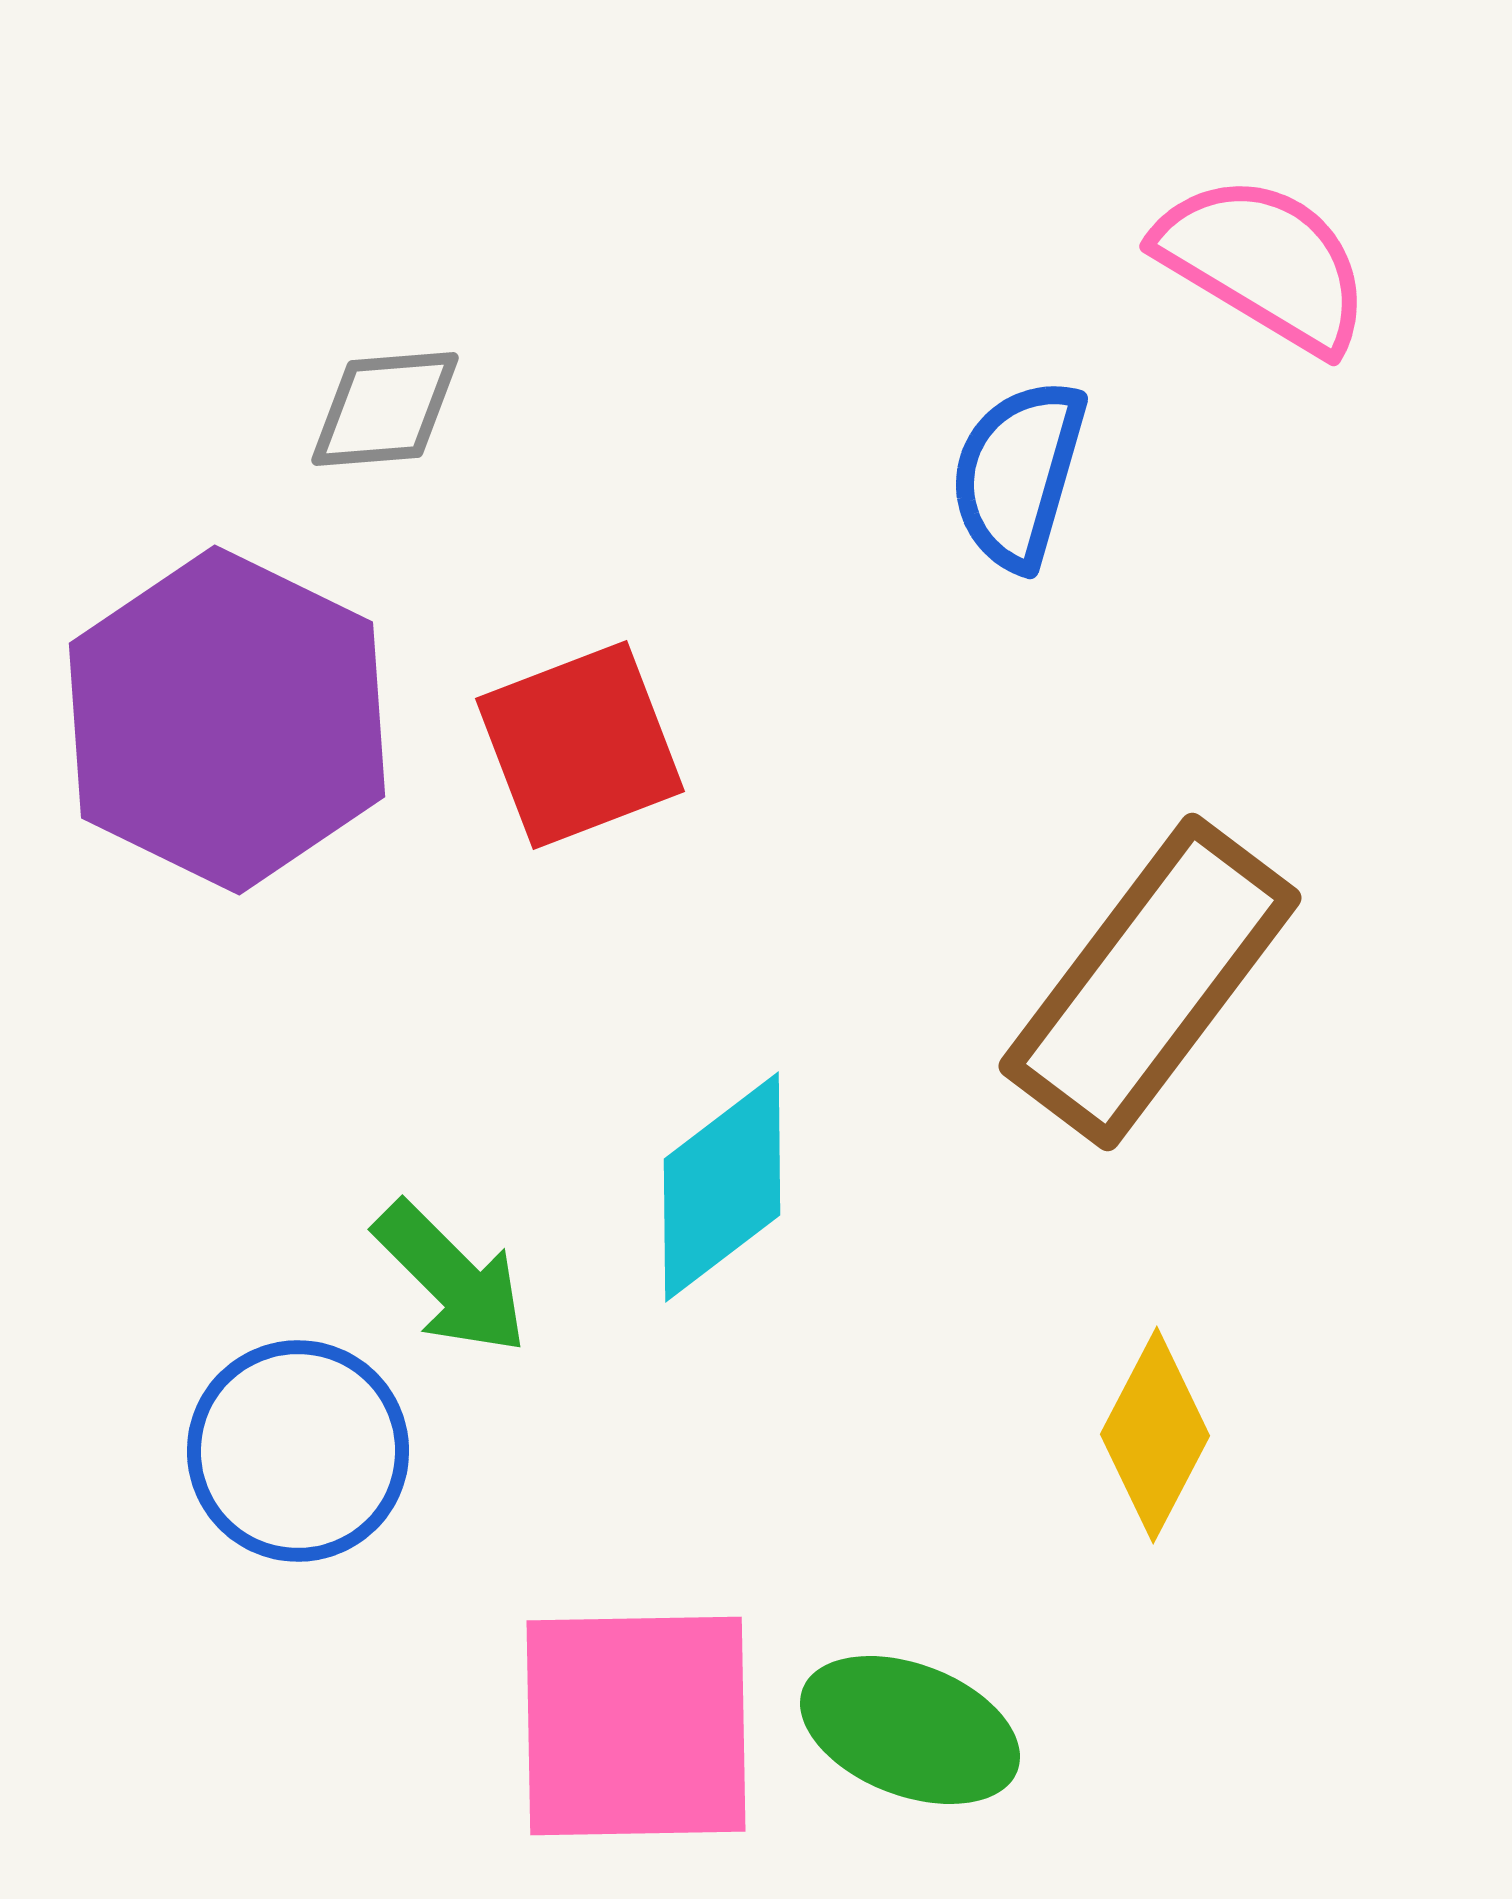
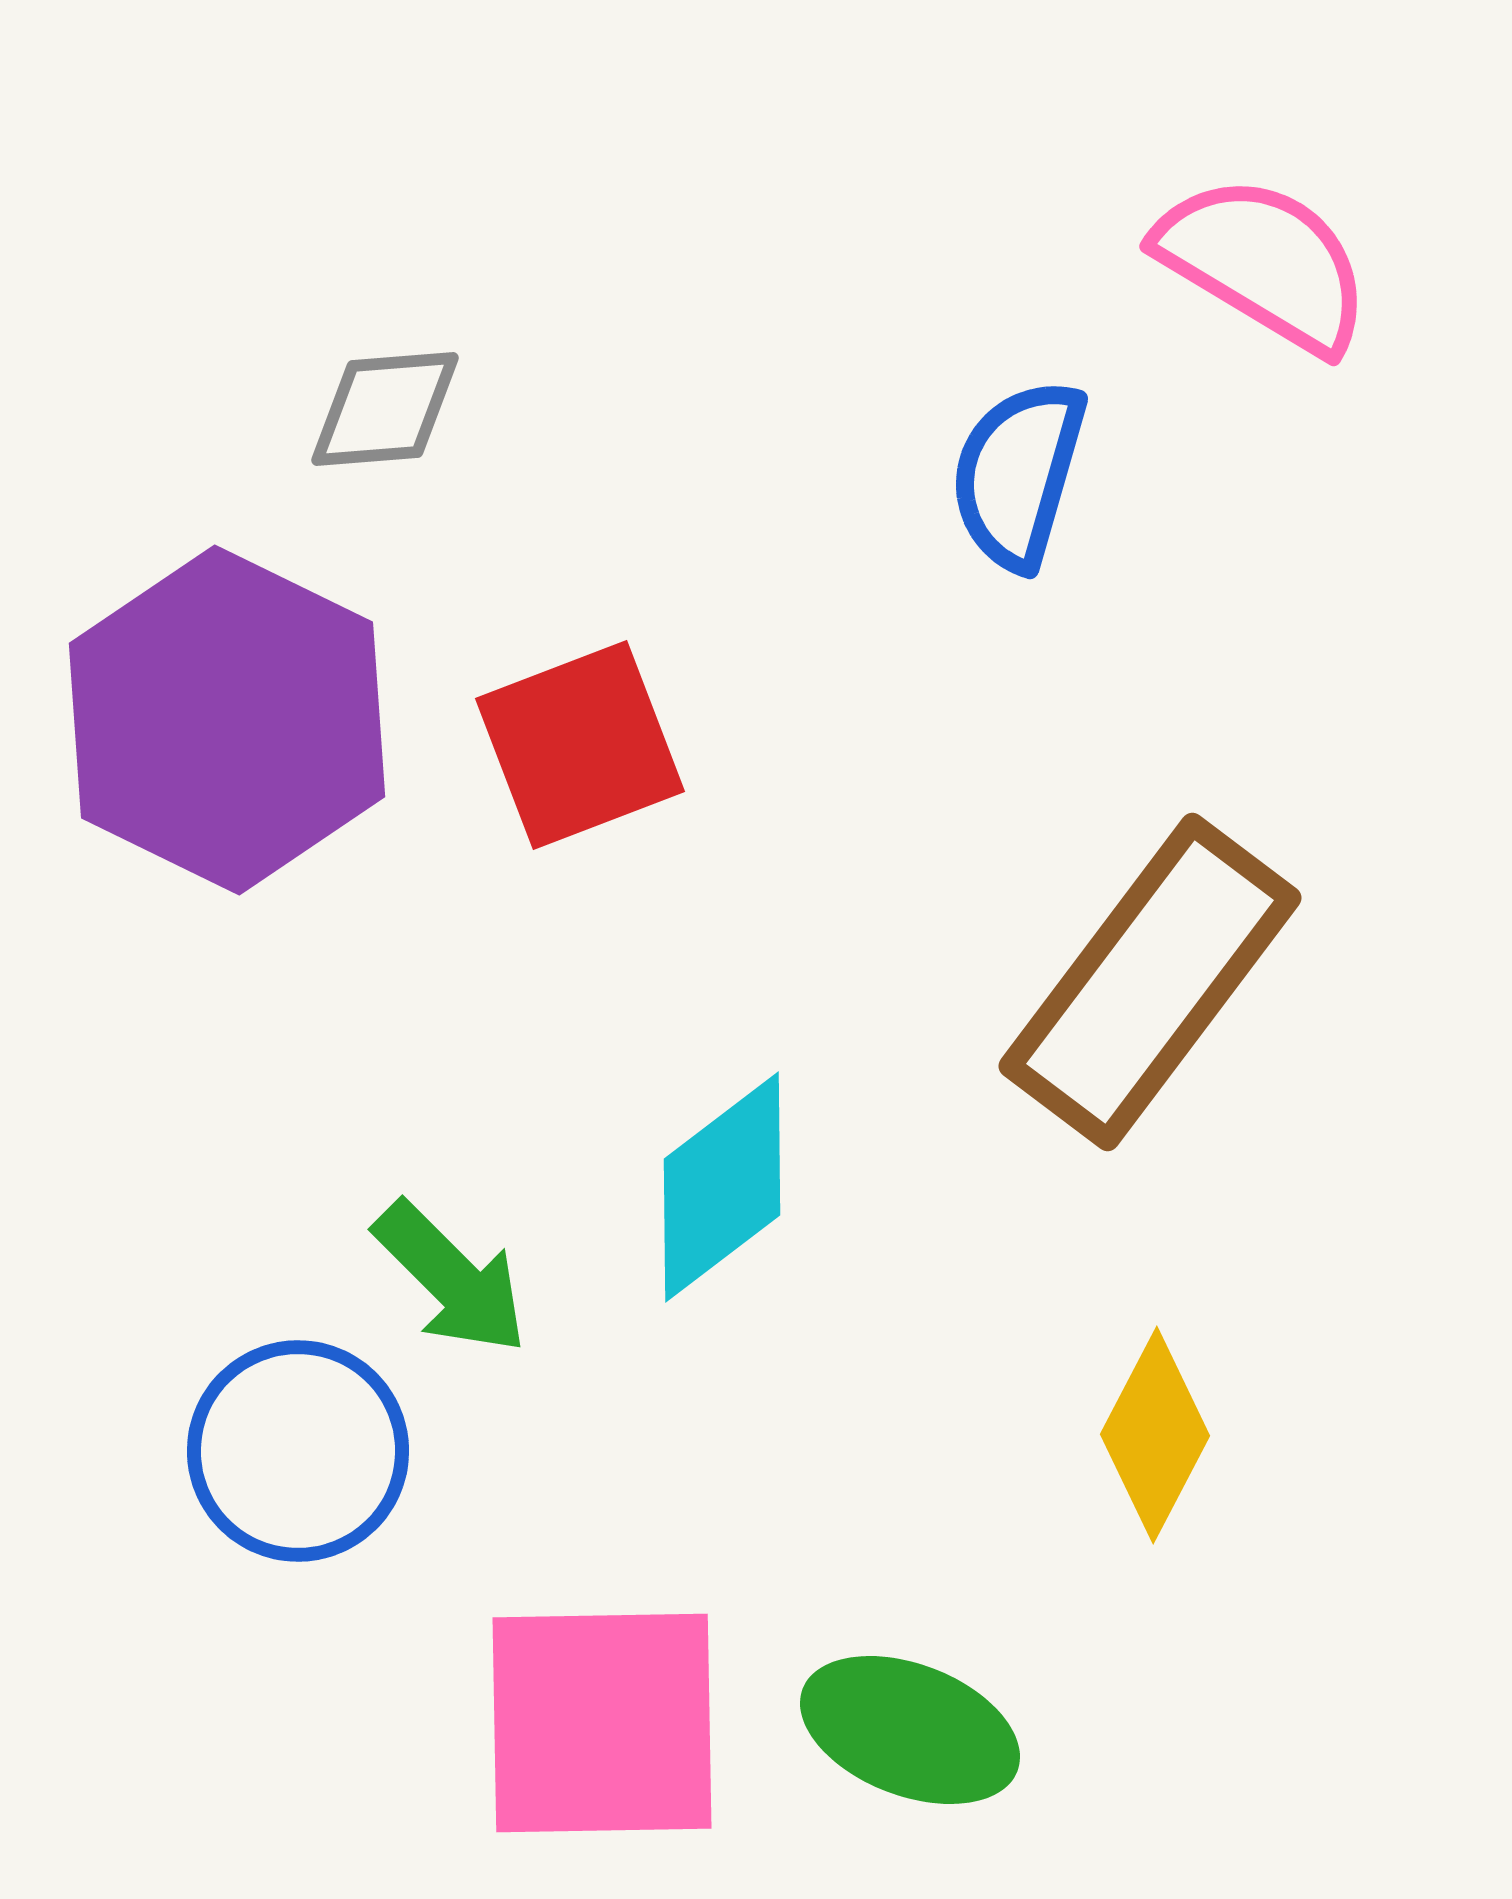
pink square: moved 34 px left, 3 px up
